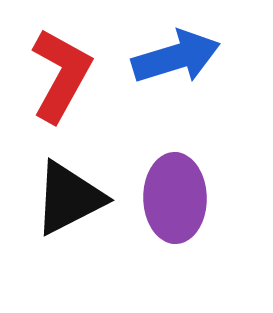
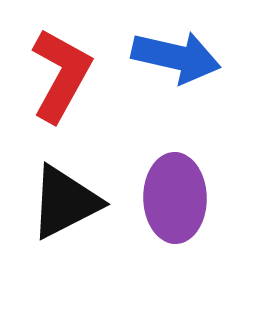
blue arrow: rotated 30 degrees clockwise
black triangle: moved 4 px left, 4 px down
